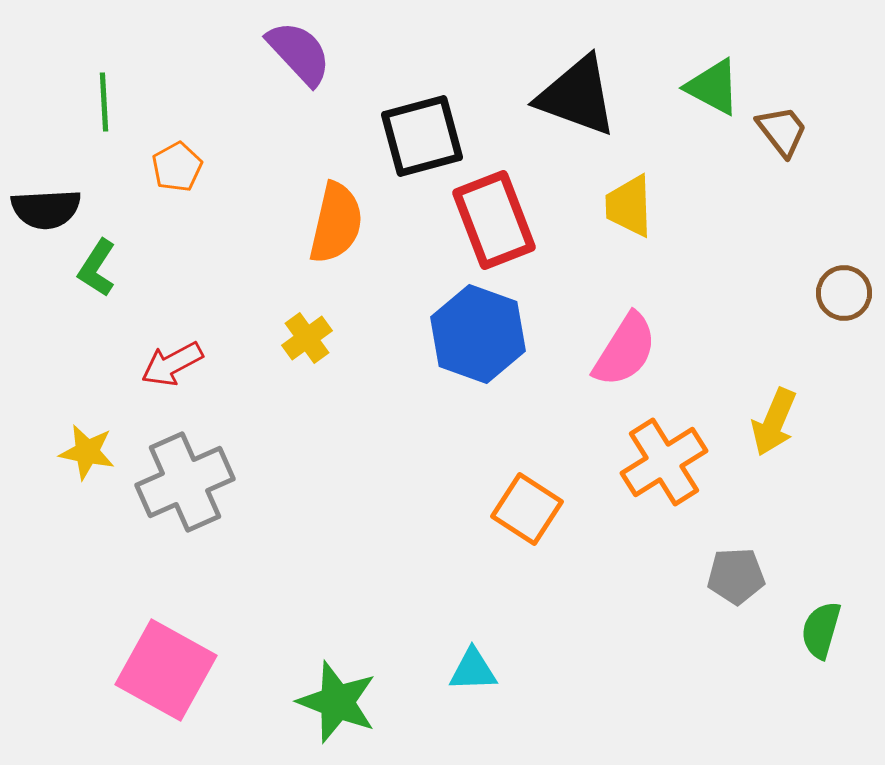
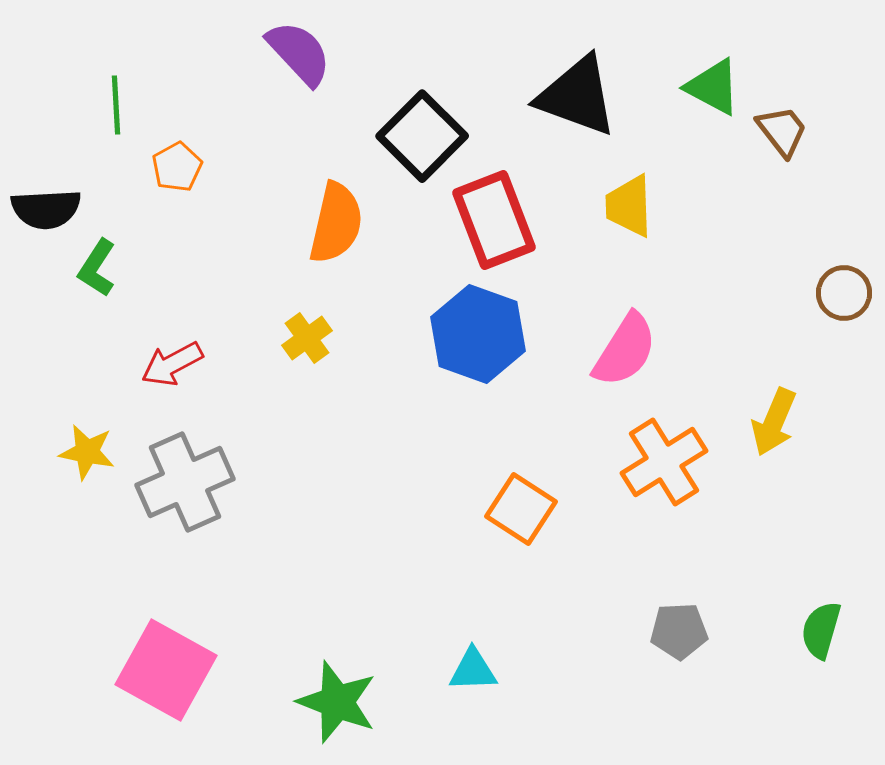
green line: moved 12 px right, 3 px down
black square: rotated 30 degrees counterclockwise
orange square: moved 6 px left
gray pentagon: moved 57 px left, 55 px down
